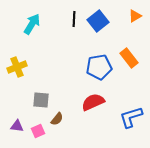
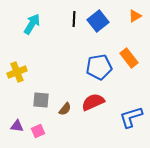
yellow cross: moved 5 px down
brown semicircle: moved 8 px right, 10 px up
